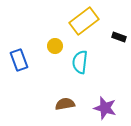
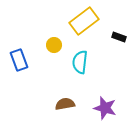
yellow circle: moved 1 px left, 1 px up
